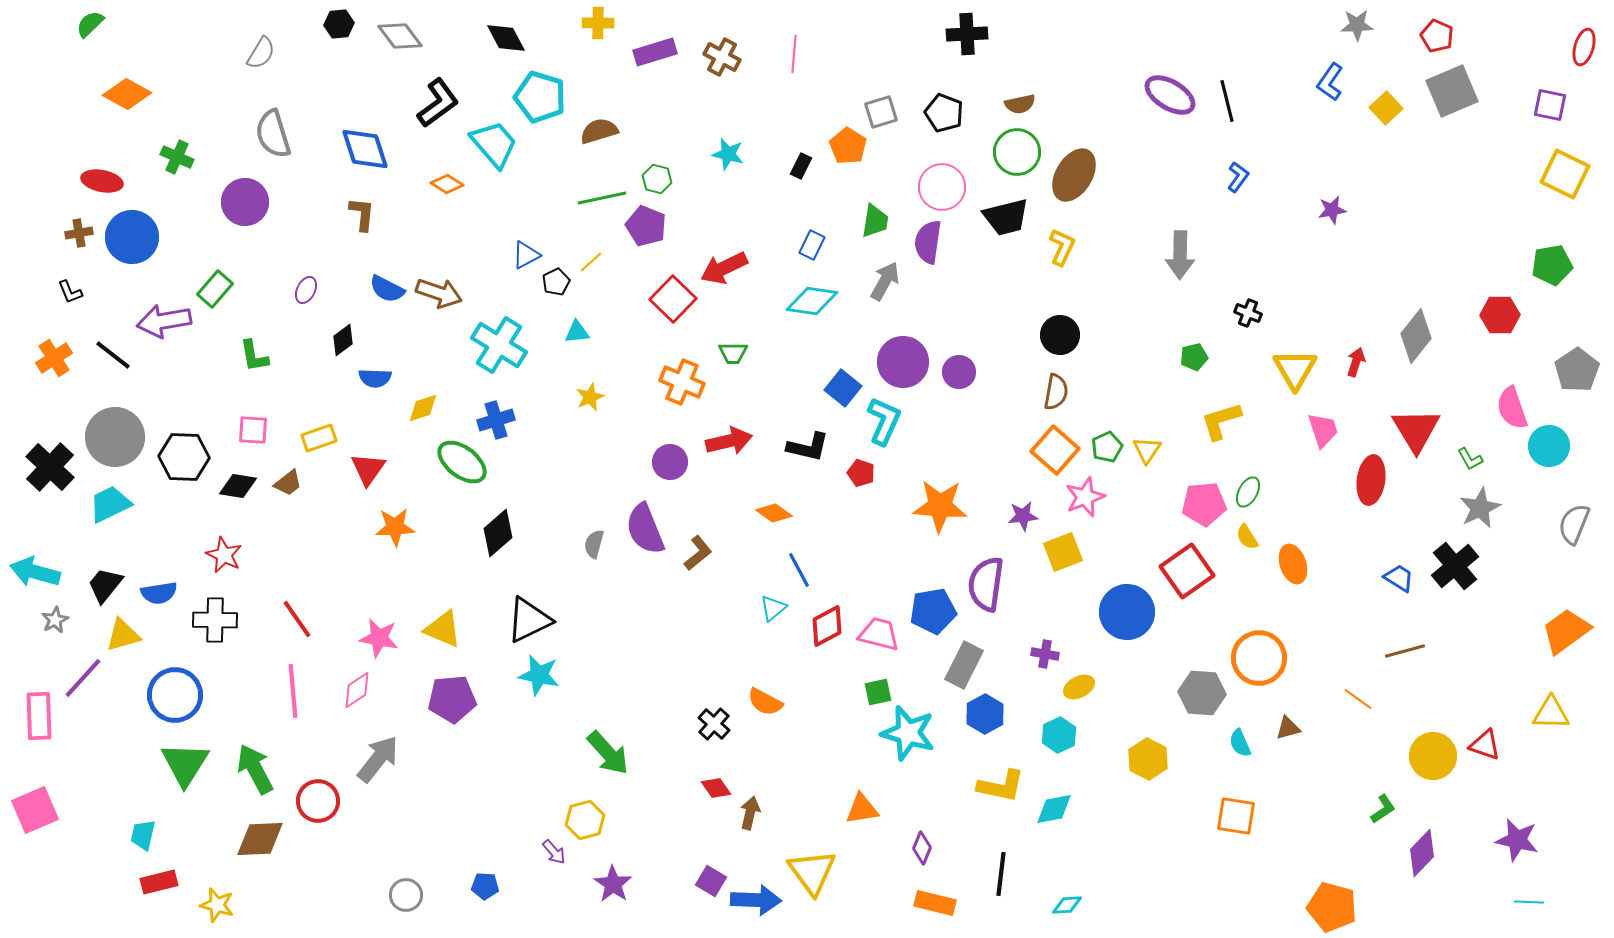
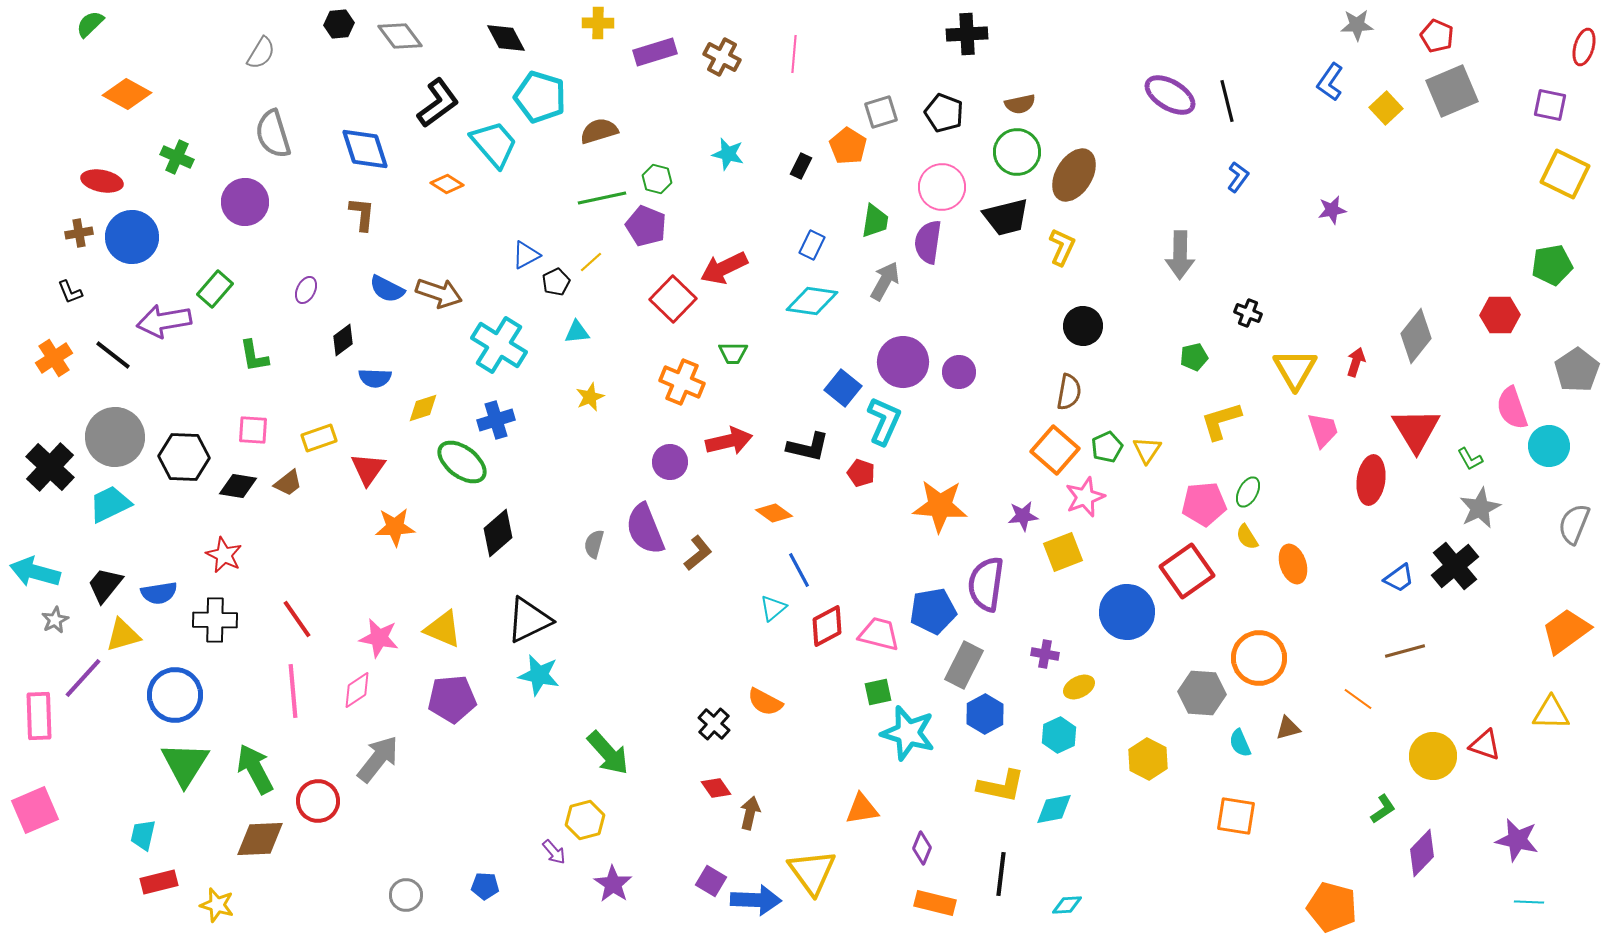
black circle at (1060, 335): moved 23 px right, 9 px up
brown semicircle at (1056, 392): moved 13 px right
blue trapezoid at (1399, 578): rotated 112 degrees clockwise
